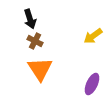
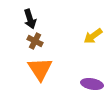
purple ellipse: rotated 75 degrees clockwise
